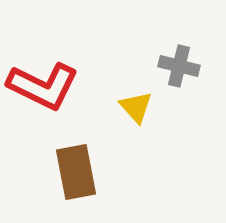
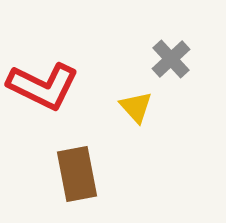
gray cross: moved 8 px left, 7 px up; rotated 33 degrees clockwise
brown rectangle: moved 1 px right, 2 px down
